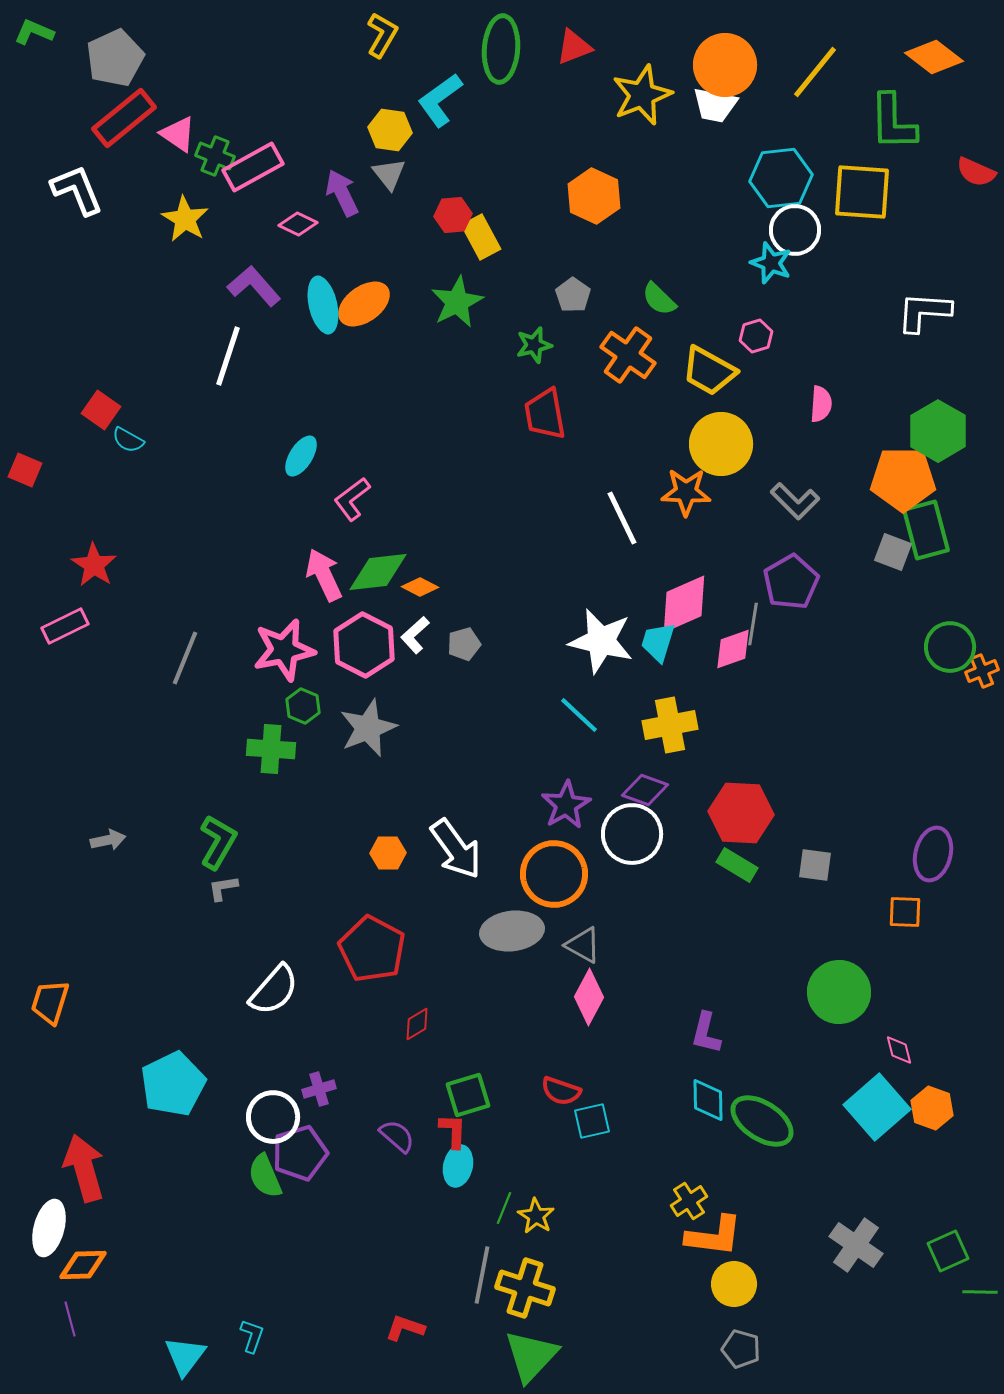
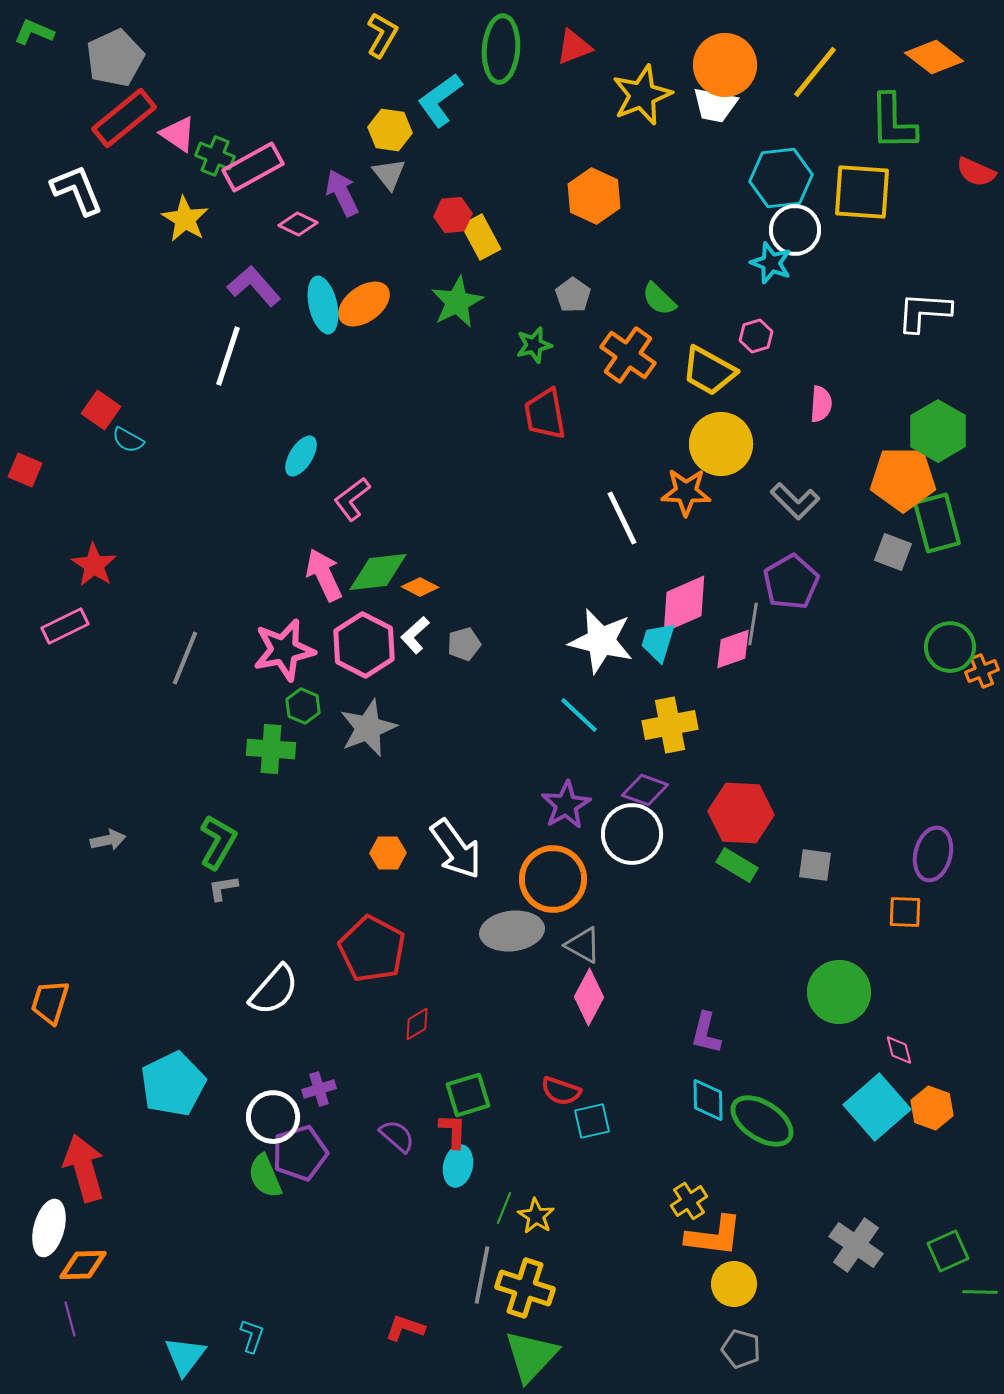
green rectangle at (926, 530): moved 11 px right, 7 px up
orange circle at (554, 874): moved 1 px left, 5 px down
